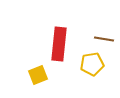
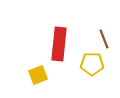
brown line: rotated 60 degrees clockwise
yellow pentagon: rotated 10 degrees clockwise
